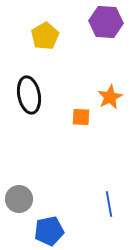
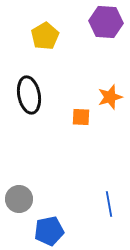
orange star: rotated 10 degrees clockwise
